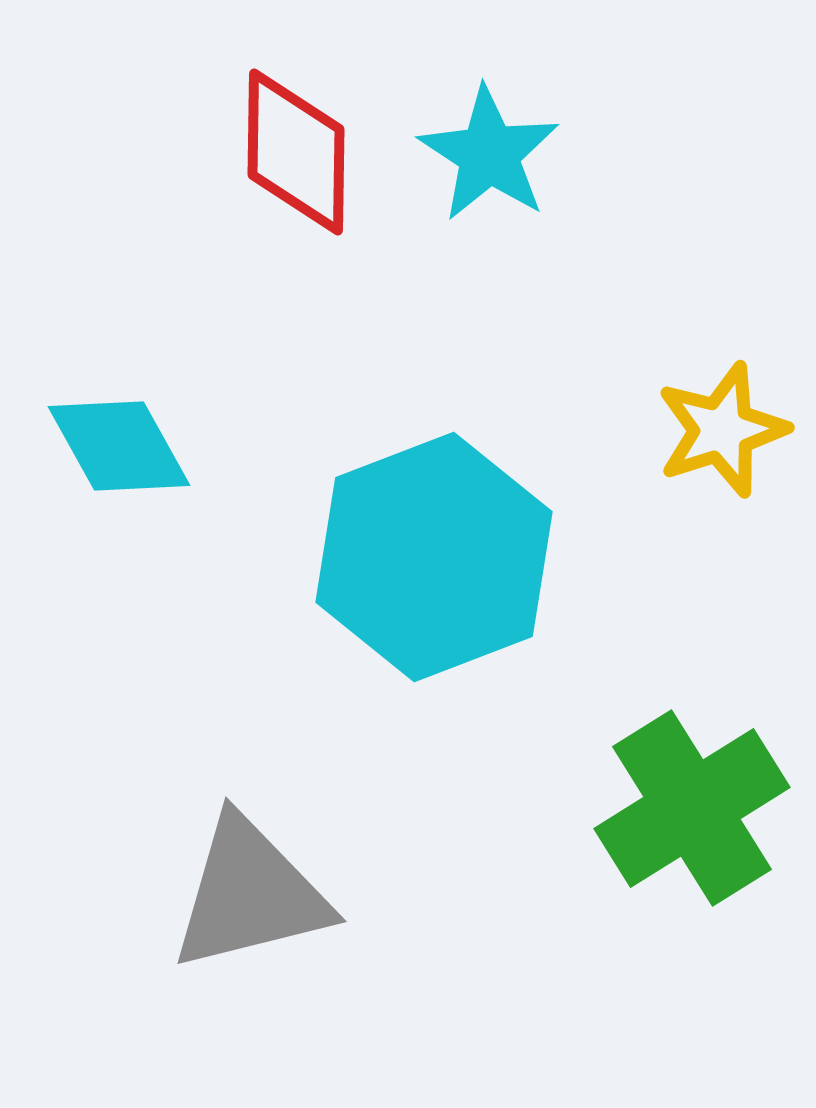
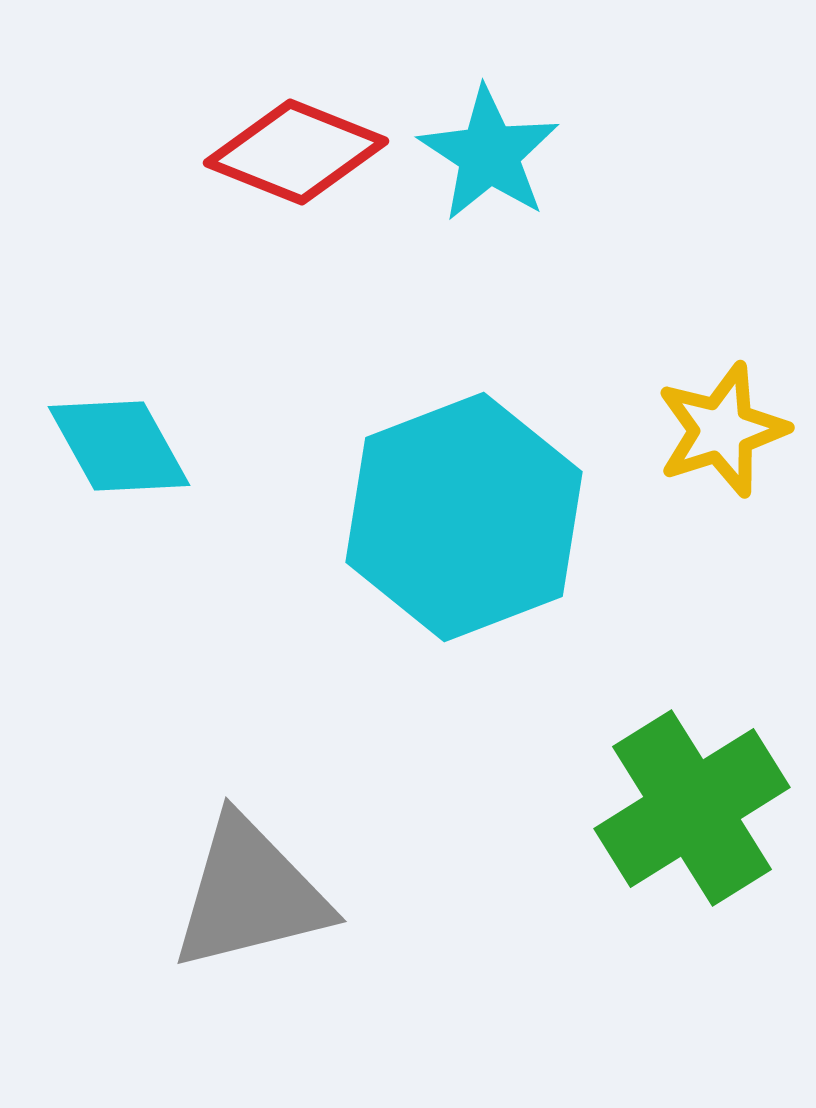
red diamond: rotated 69 degrees counterclockwise
cyan hexagon: moved 30 px right, 40 px up
